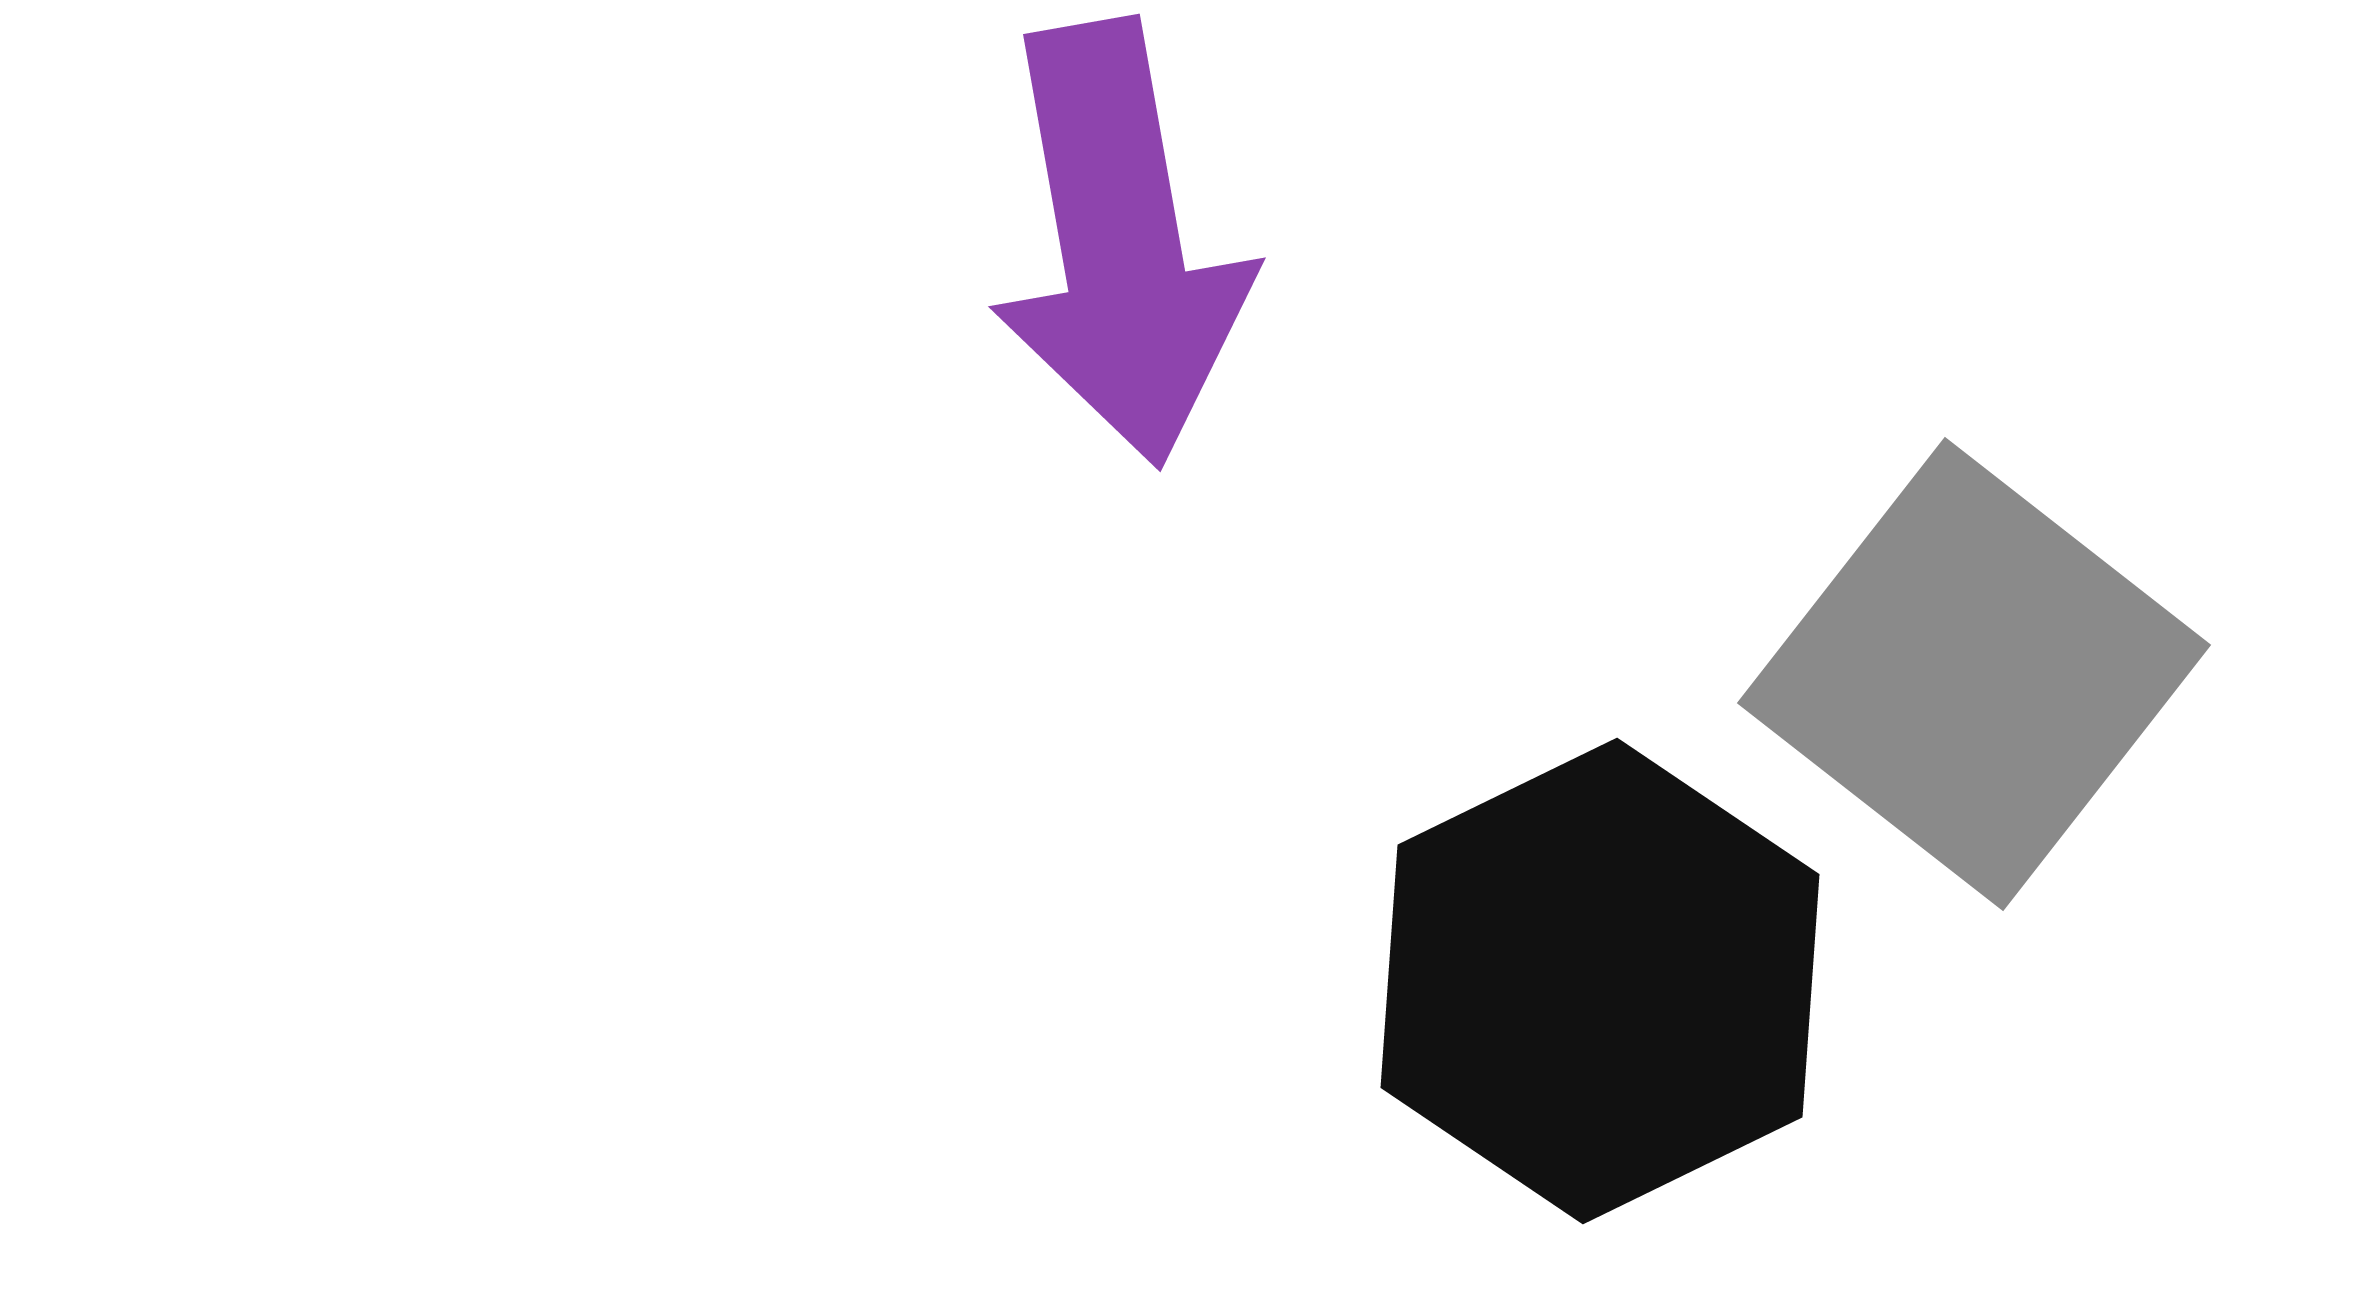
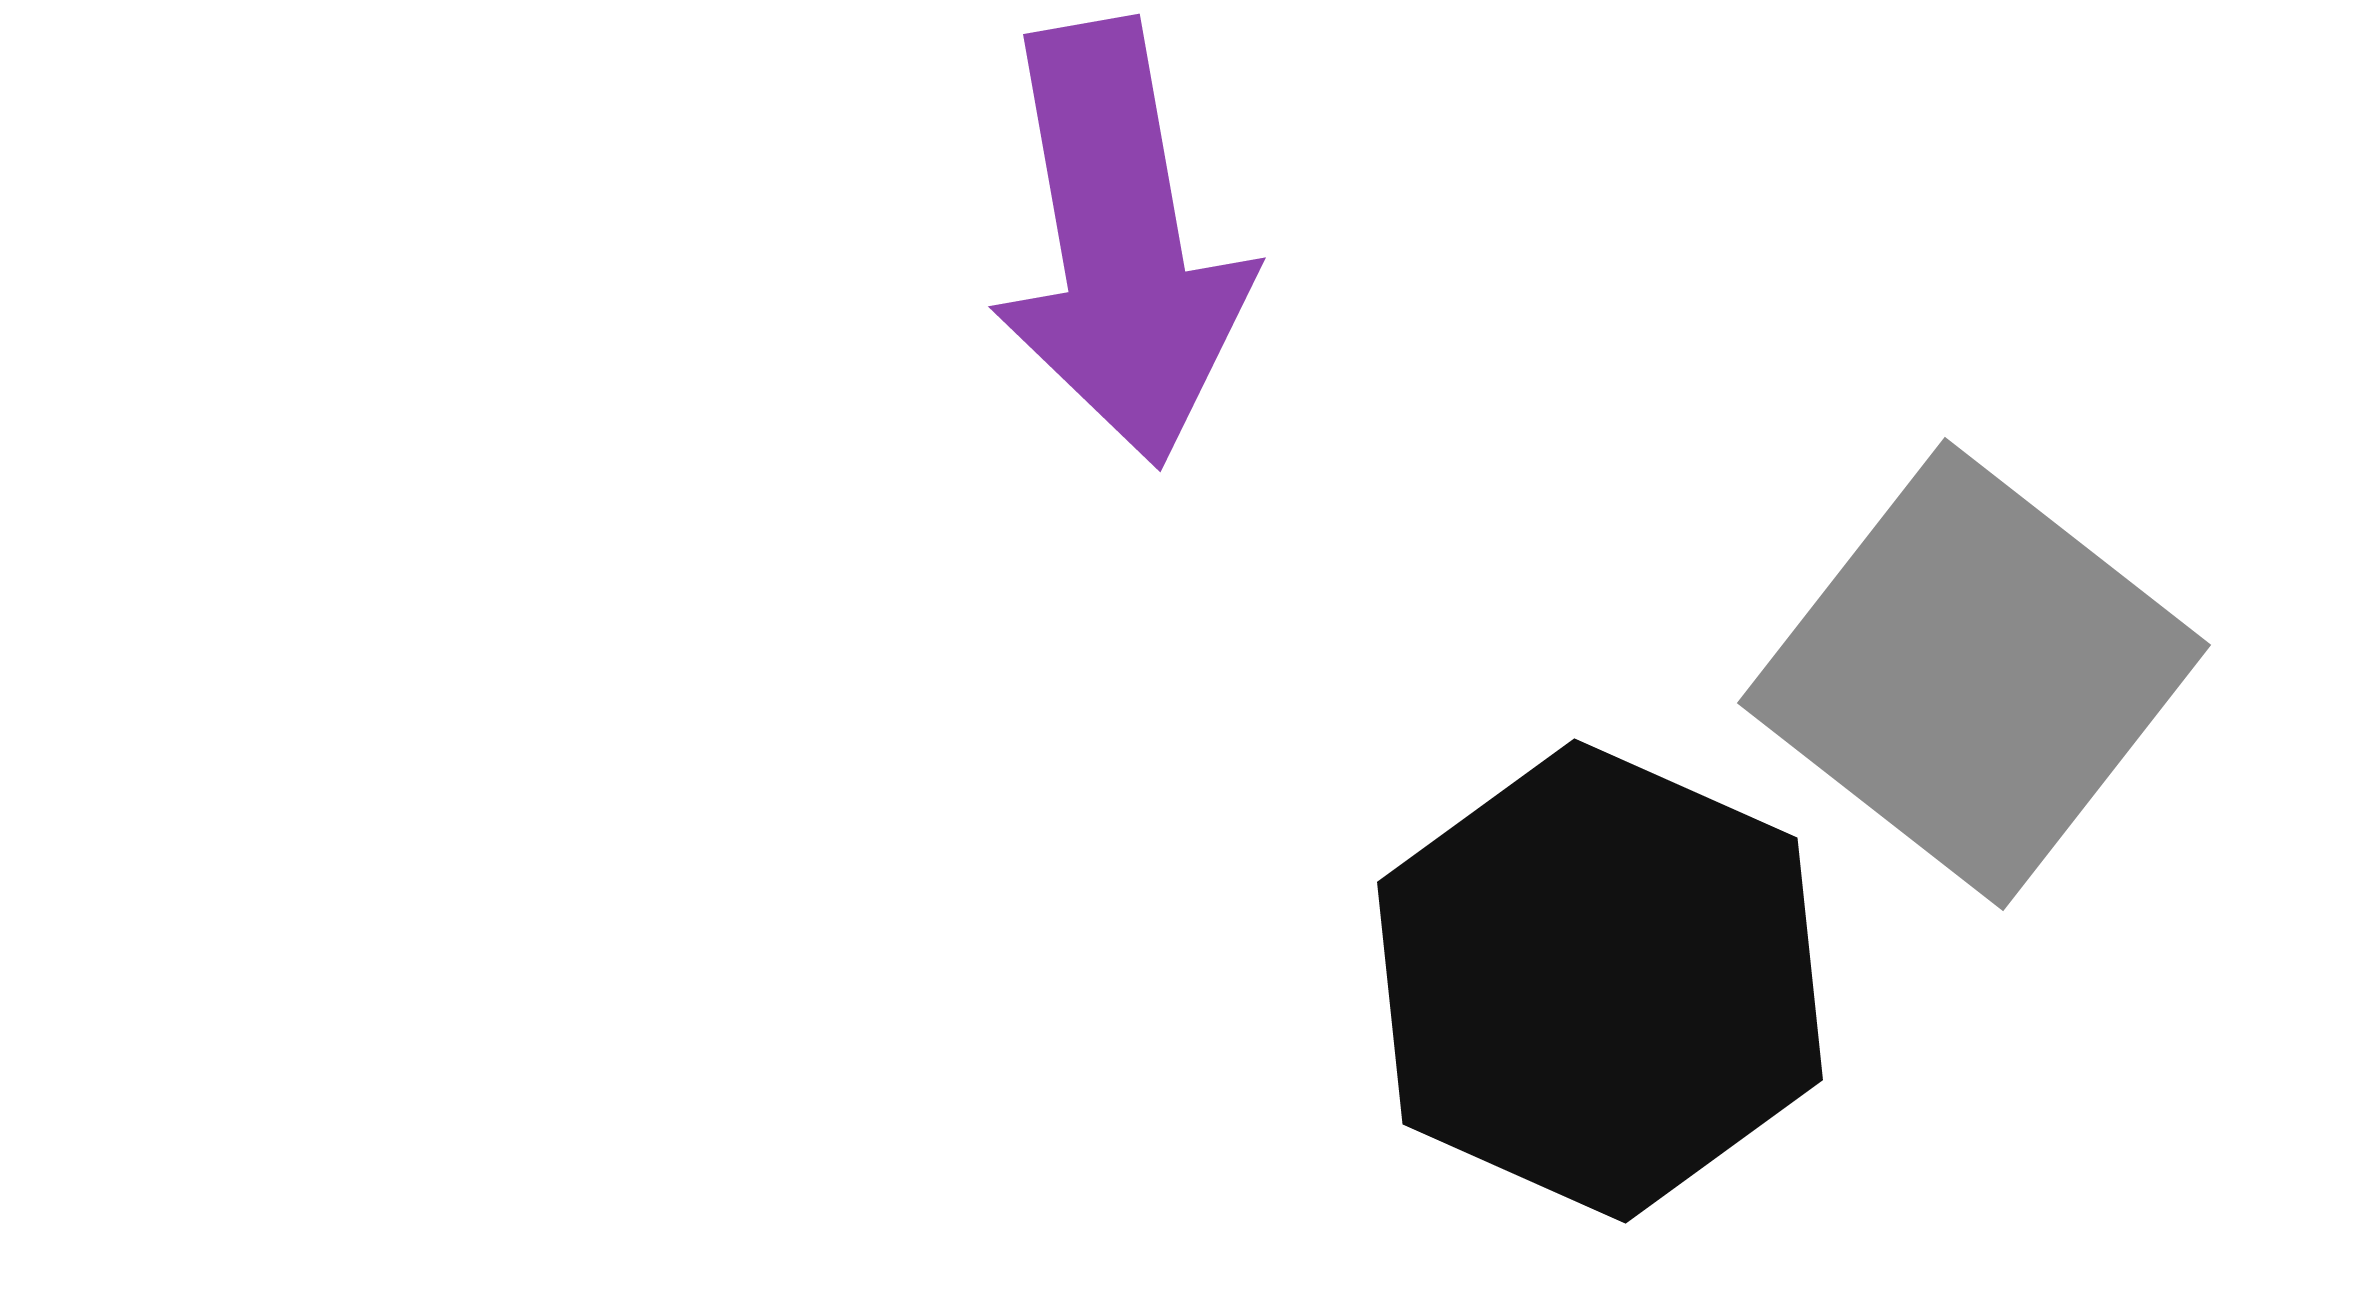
black hexagon: rotated 10 degrees counterclockwise
